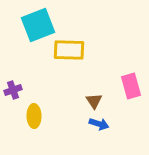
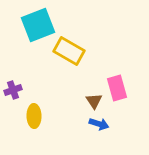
yellow rectangle: moved 1 px down; rotated 28 degrees clockwise
pink rectangle: moved 14 px left, 2 px down
